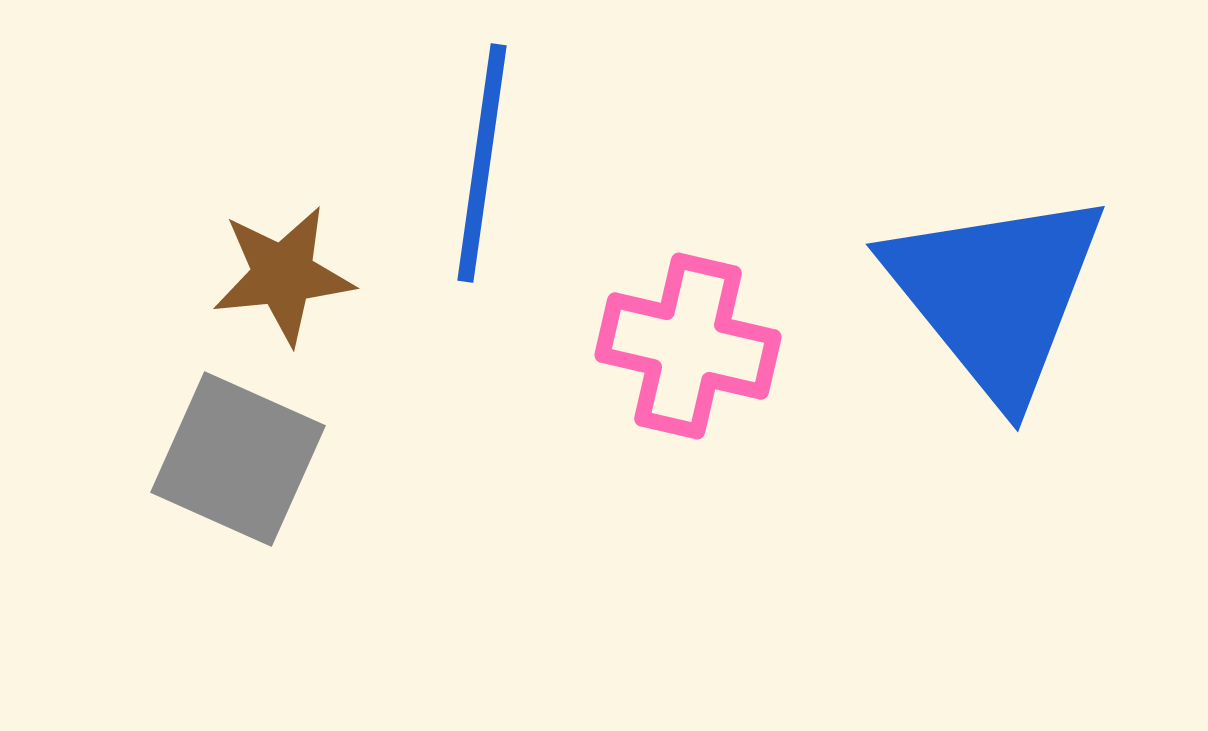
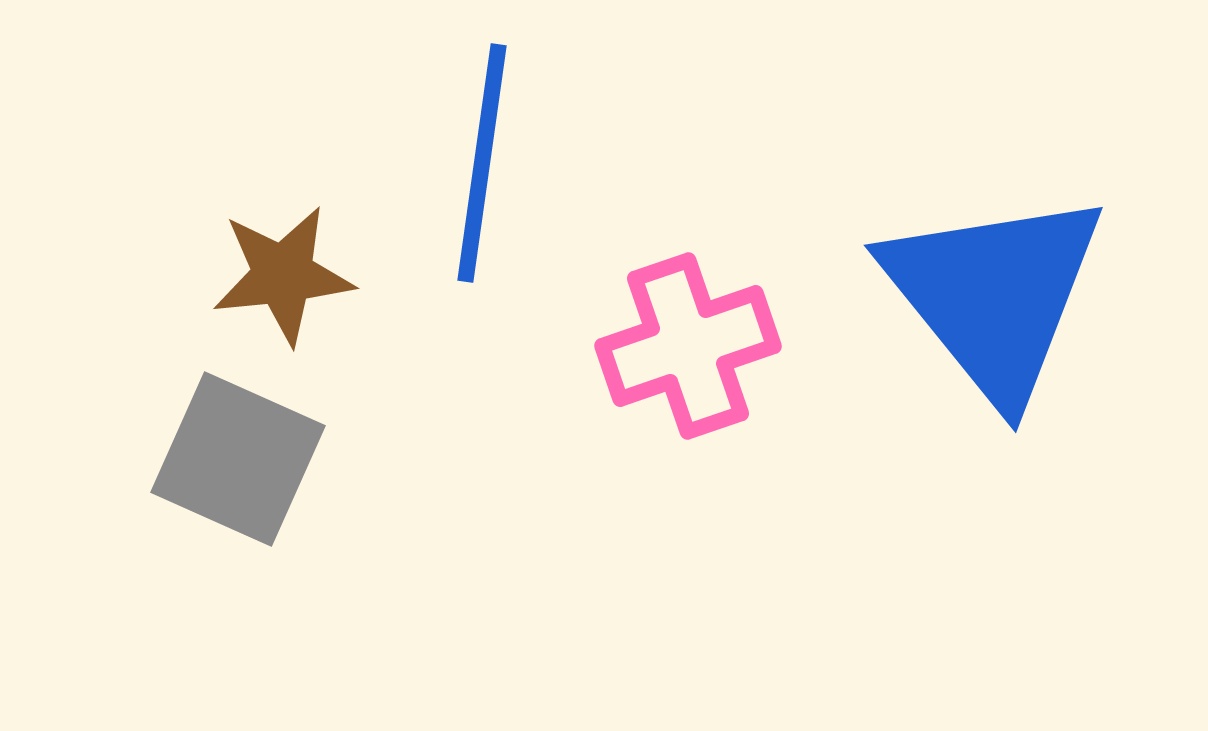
blue triangle: moved 2 px left, 1 px down
pink cross: rotated 32 degrees counterclockwise
